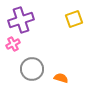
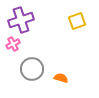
yellow square: moved 3 px right, 2 px down
